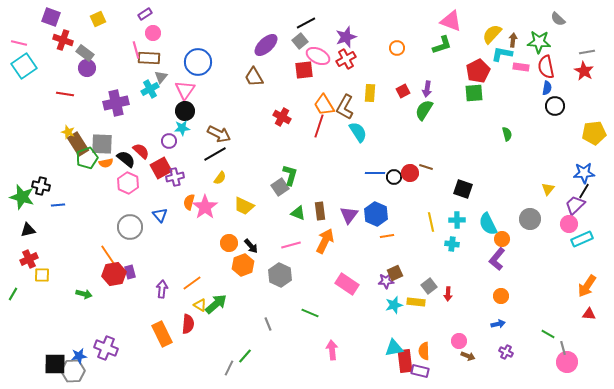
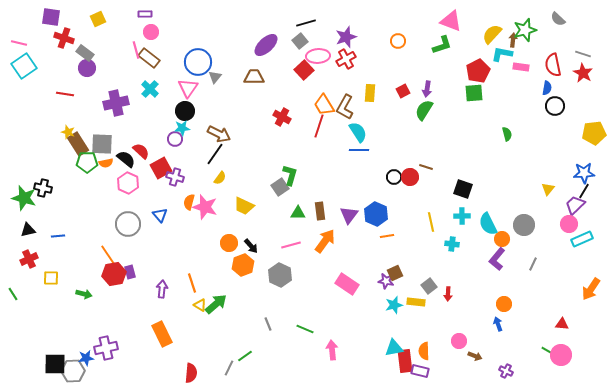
purple rectangle at (145, 14): rotated 32 degrees clockwise
purple square at (51, 17): rotated 12 degrees counterclockwise
black line at (306, 23): rotated 12 degrees clockwise
pink circle at (153, 33): moved 2 px left, 1 px up
red cross at (63, 40): moved 1 px right, 2 px up
green star at (539, 42): moved 14 px left, 12 px up; rotated 20 degrees counterclockwise
orange circle at (397, 48): moved 1 px right, 7 px up
gray line at (587, 52): moved 4 px left, 2 px down; rotated 28 degrees clockwise
pink ellipse at (318, 56): rotated 30 degrees counterclockwise
brown rectangle at (149, 58): rotated 35 degrees clockwise
red semicircle at (546, 67): moved 7 px right, 2 px up
red square at (304, 70): rotated 36 degrees counterclockwise
red star at (584, 71): moved 1 px left, 2 px down
gray triangle at (161, 77): moved 54 px right
brown trapezoid at (254, 77): rotated 120 degrees clockwise
cyan cross at (150, 89): rotated 18 degrees counterclockwise
pink triangle at (185, 90): moved 3 px right, 2 px up
purple circle at (169, 141): moved 6 px right, 2 px up
black line at (215, 154): rotated 25 degrees counterclockwise
green pentagon at (87, 158): moved 4 px down; rotated 20 degrees clockwise
blue line at (375, 173): moved 16 px left, 23 px up
red circle at (410, 173): moved 4 px down
purple cross at (175, 177): rotated 30 degrees clockwise
black cross at (41, 186): moved 2 px right, 2 px down
green star at (22, 197): moved 2 px right, 1 px down
blue line at (58, 205): moved 31 px down
pink star at (205, 207): rotated 20 degrees counterclockwise
green triangle at (298, 213): rotated 21 degrees counterclockwise
gray circle at (530, 219): moved 6 px left, 6 px down
cyan cross at (457, 220): moved 5 px right, 4 px up
gray circle at (130, 227): moved 2 px left, 3 px up
orange arrow at (325, 241): rotated 10 degrees clockwise
yellow square at (42, 275): moved 9 px right, 3 px down
purple star at (386, 281): rotated 14 degrees clockwise
orange line at (192, 283): rotated 72 degrees counterclockwise
orange arrow at (587, 286): moved 4 px right, 3 px down
green line at (13, 294): rotated 64 degrees counterclockwise
orange circle at (501, 296): moved 3 px right, 8 px down
green line at (310, 313): moved 5 px left, 16 px down
red triangle at (589, 314): moved 27 px left, 10 px down
red semicircle at (188, 324): moved 3 px right, 49 px down
blue arrow at (498, 324): rotated 96 degrees counterclockwise
green line at (548, 334): moved 17 px down
purple cross at (106, 348): rotated 35 degrees counterclockwise
gray line at (563, 348): moved 30 px left, 84 px up; rotated 40 degrees clockwise
purple cross at (506, 352): moved 19 px down
blue star at (79, 356): moved 7 px right, 2 px down
green line at (245, 356): rotated 14 degrees clockwise
brown arrow at (468, 356): moved 7 px right
pink circle at (567, 362): moved 6 px left, 7 px up
